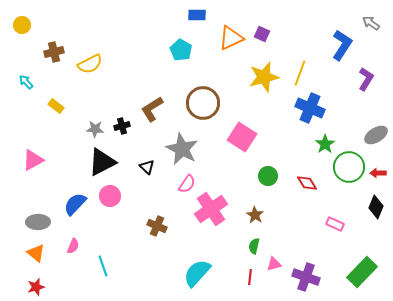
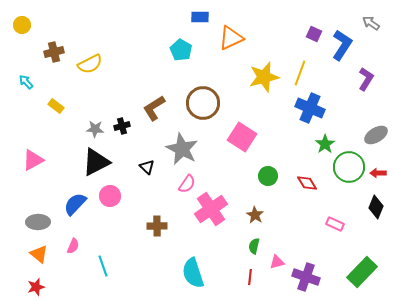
blue rectangle at (197, 15): moved 3 px right, 2 px down
purple square at (262, 34): moved 52 px right
brown L-shape at (152, 109): moved 2 px right, 1 px up
black triangle at (102, 162): moved 6 px left
brown cross at (157, 226): rotated 24 degrees counterclockwise
orange triangle at (36, 253): moved 3 px right, 1 px down
pink triangle at (274, 264): moved 3 px right, 2 px up
cyan semicircle at (197, 273): moved 4 px left; rotated 60 degrees counterclockwise
